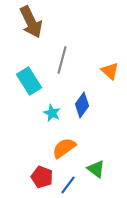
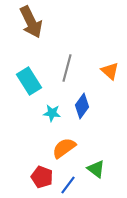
gray line: moved 5 px right, 8 px down
blue diamond: moved 1 px down
cyan star: rotated 18 degrees counterclockwise
